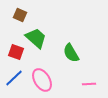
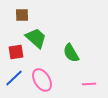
brown square: moved 2 px right; rotated 24 degrees counterclockwise
red square: rotated 28 degrees counterclockwise
